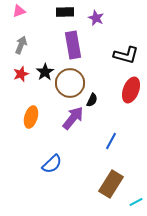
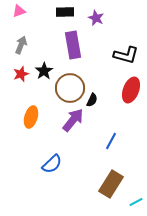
black star: moved 1 px left, 1 px up
brown circle: moved 5 px down
purple arrow: moved 2 px down
